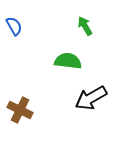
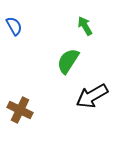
green semicircle: rotated 64 degrees counterclockwise
black arrow: moved 1 px right, 2 px up
